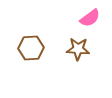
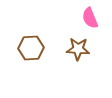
pink semicircle: rotated 105 degrees clockwise
